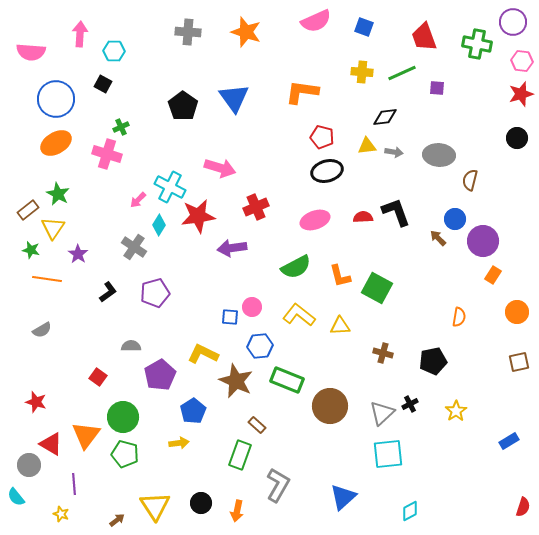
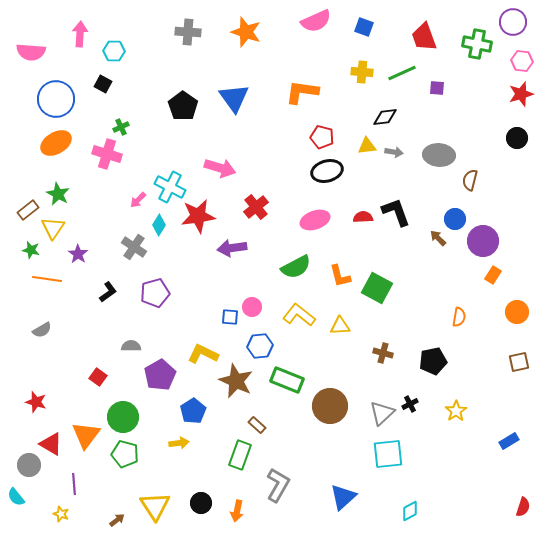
red cross at (256, 207): rotated 15 degrees counterclockwise
